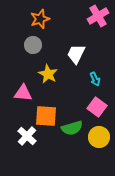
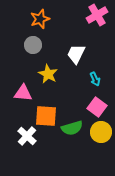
pink cross: moved 1 px left, 1 px up
yellow circle: moved 2 px right, 5 px up
